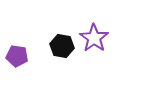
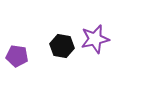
purple star: moved 1 px right, 1 px down; rotated 24 degrees clockwise
